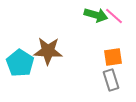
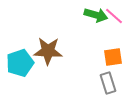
cyan pentagon: rotated 20 degrees clockwise
gray rectangle: moved 3 px left, 3 px down
